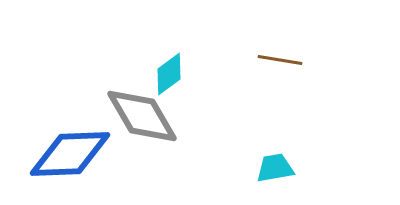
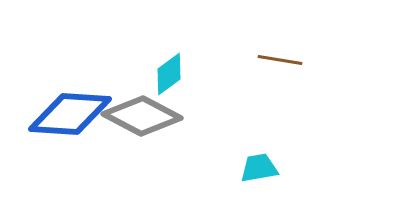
gray diamond: rotated 32 degrees counterclockwise
blue diamond: moved 40 px up; rotated 6 degrees clockwise
cyan trapezoid: moved 16 px left
